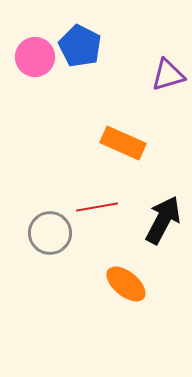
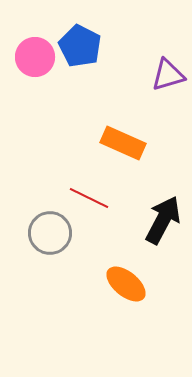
red line: moved 8 px left, 9 px up; rotated 36 degrees clockwise
